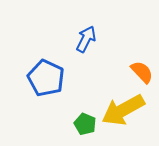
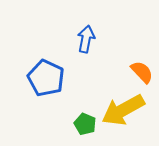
blue arrow: rotated 16 degrees counterclockwise
